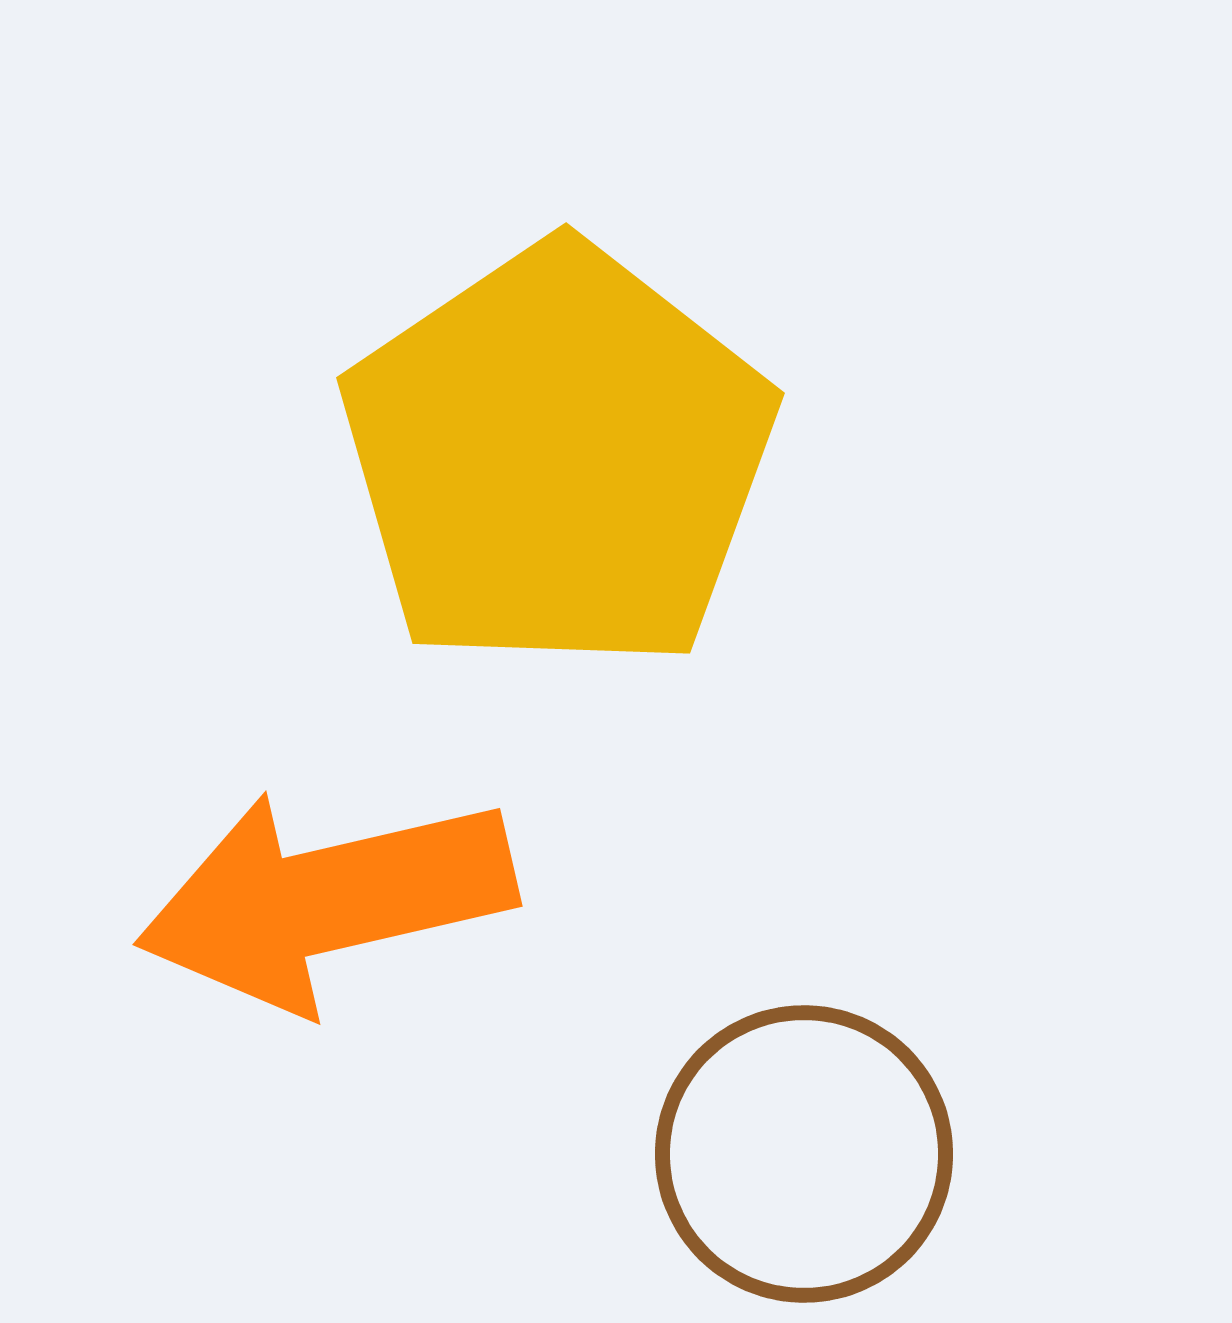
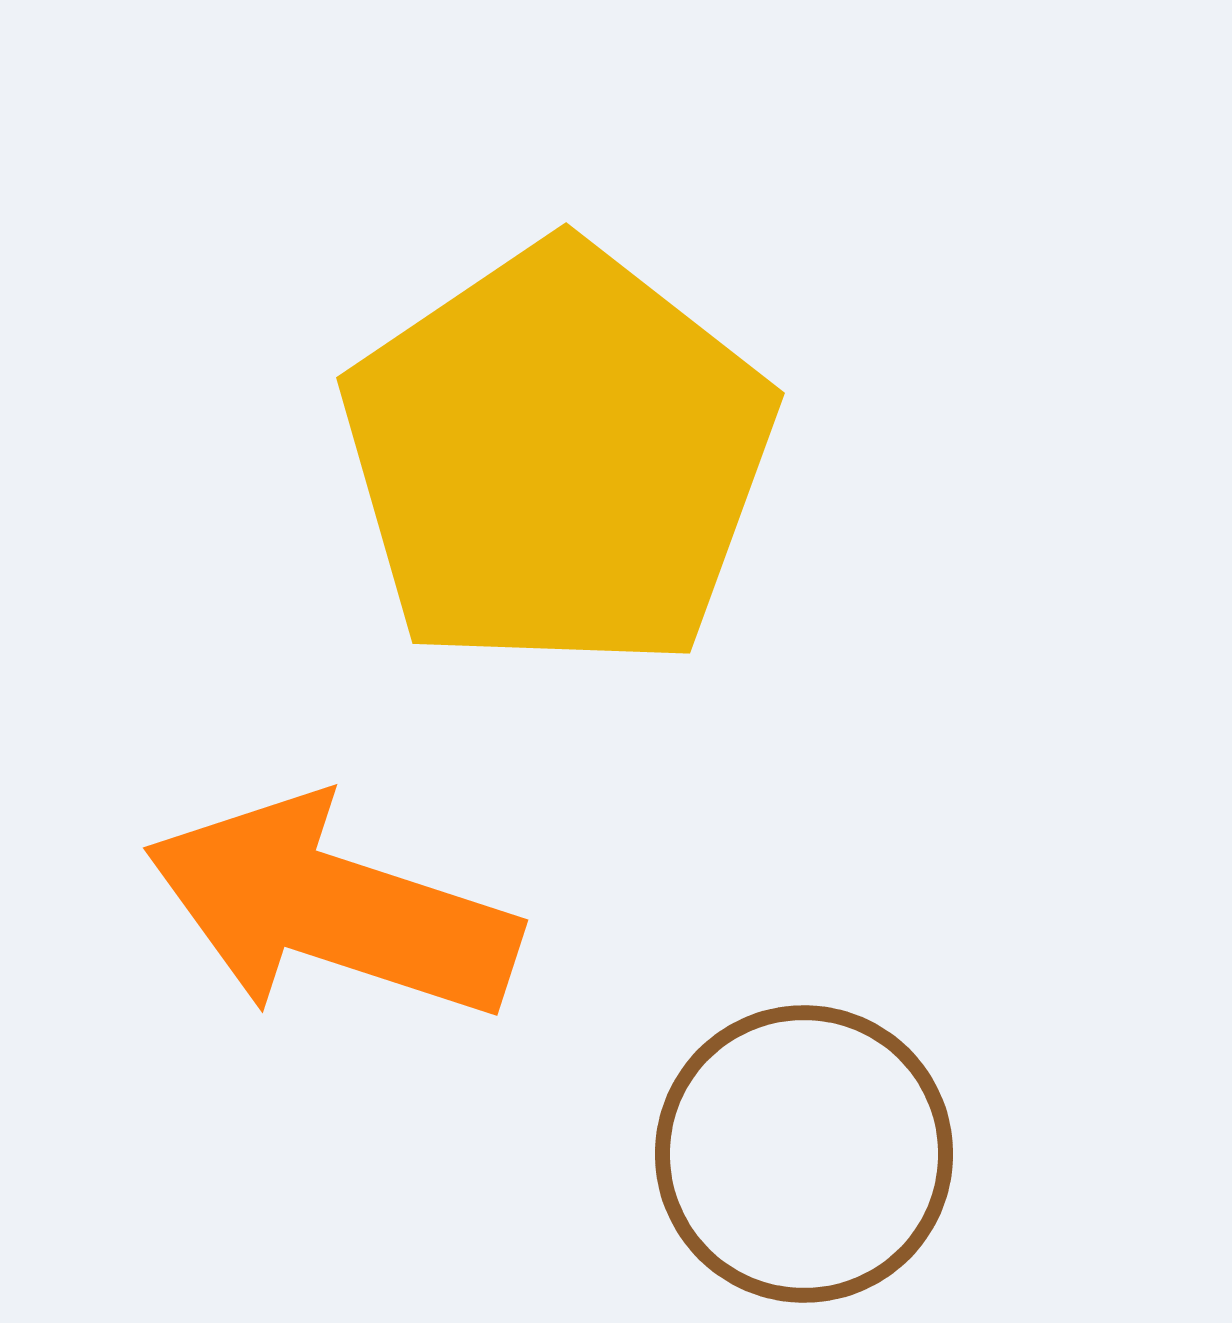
orange arrow: moved 6 px right, 9 px down; rotated 31 degrees clockwise
